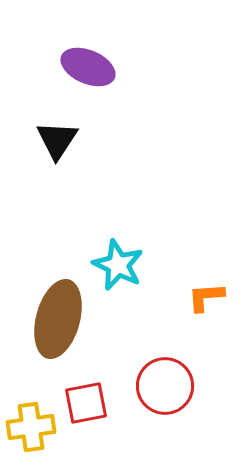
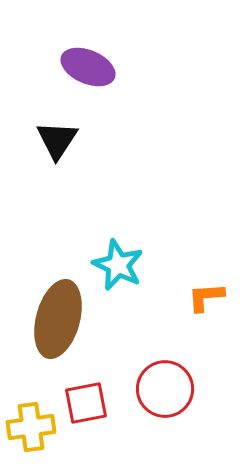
red circle: moved 3 px down
